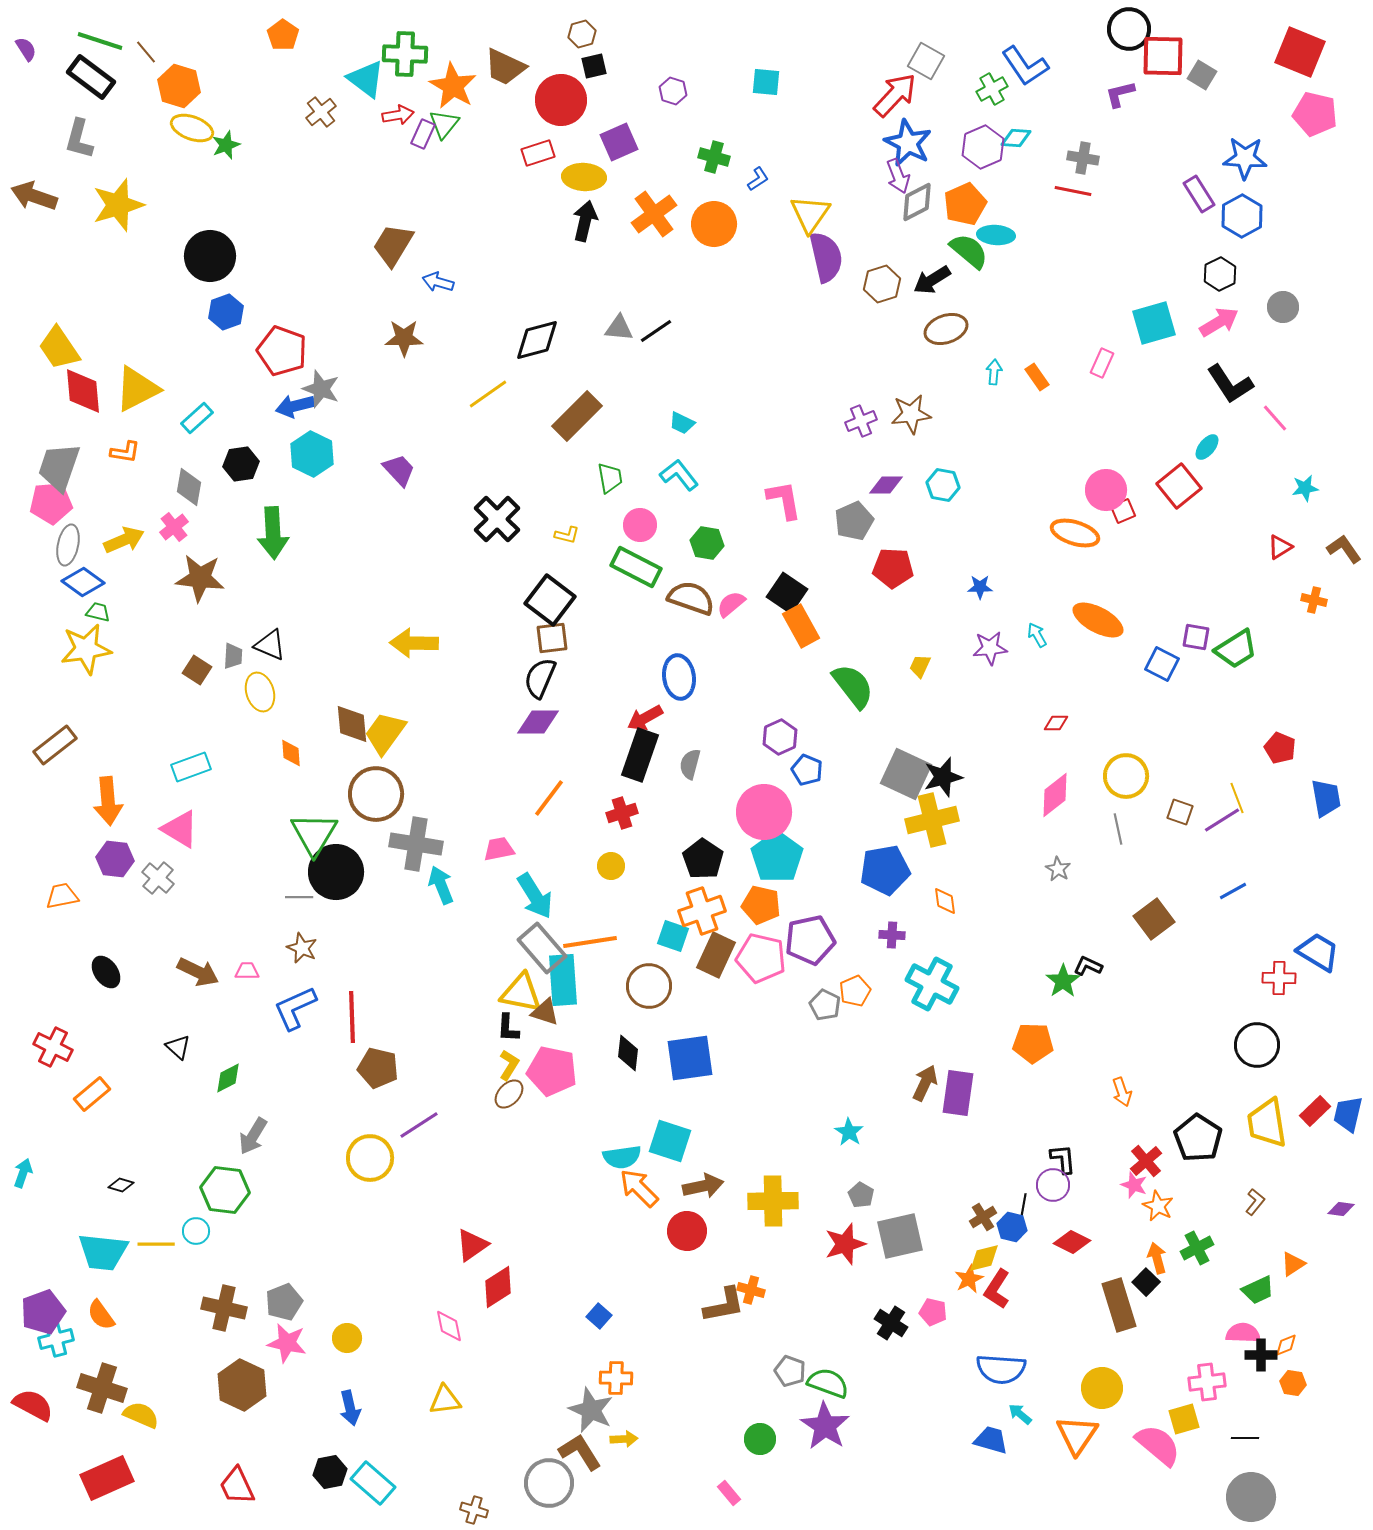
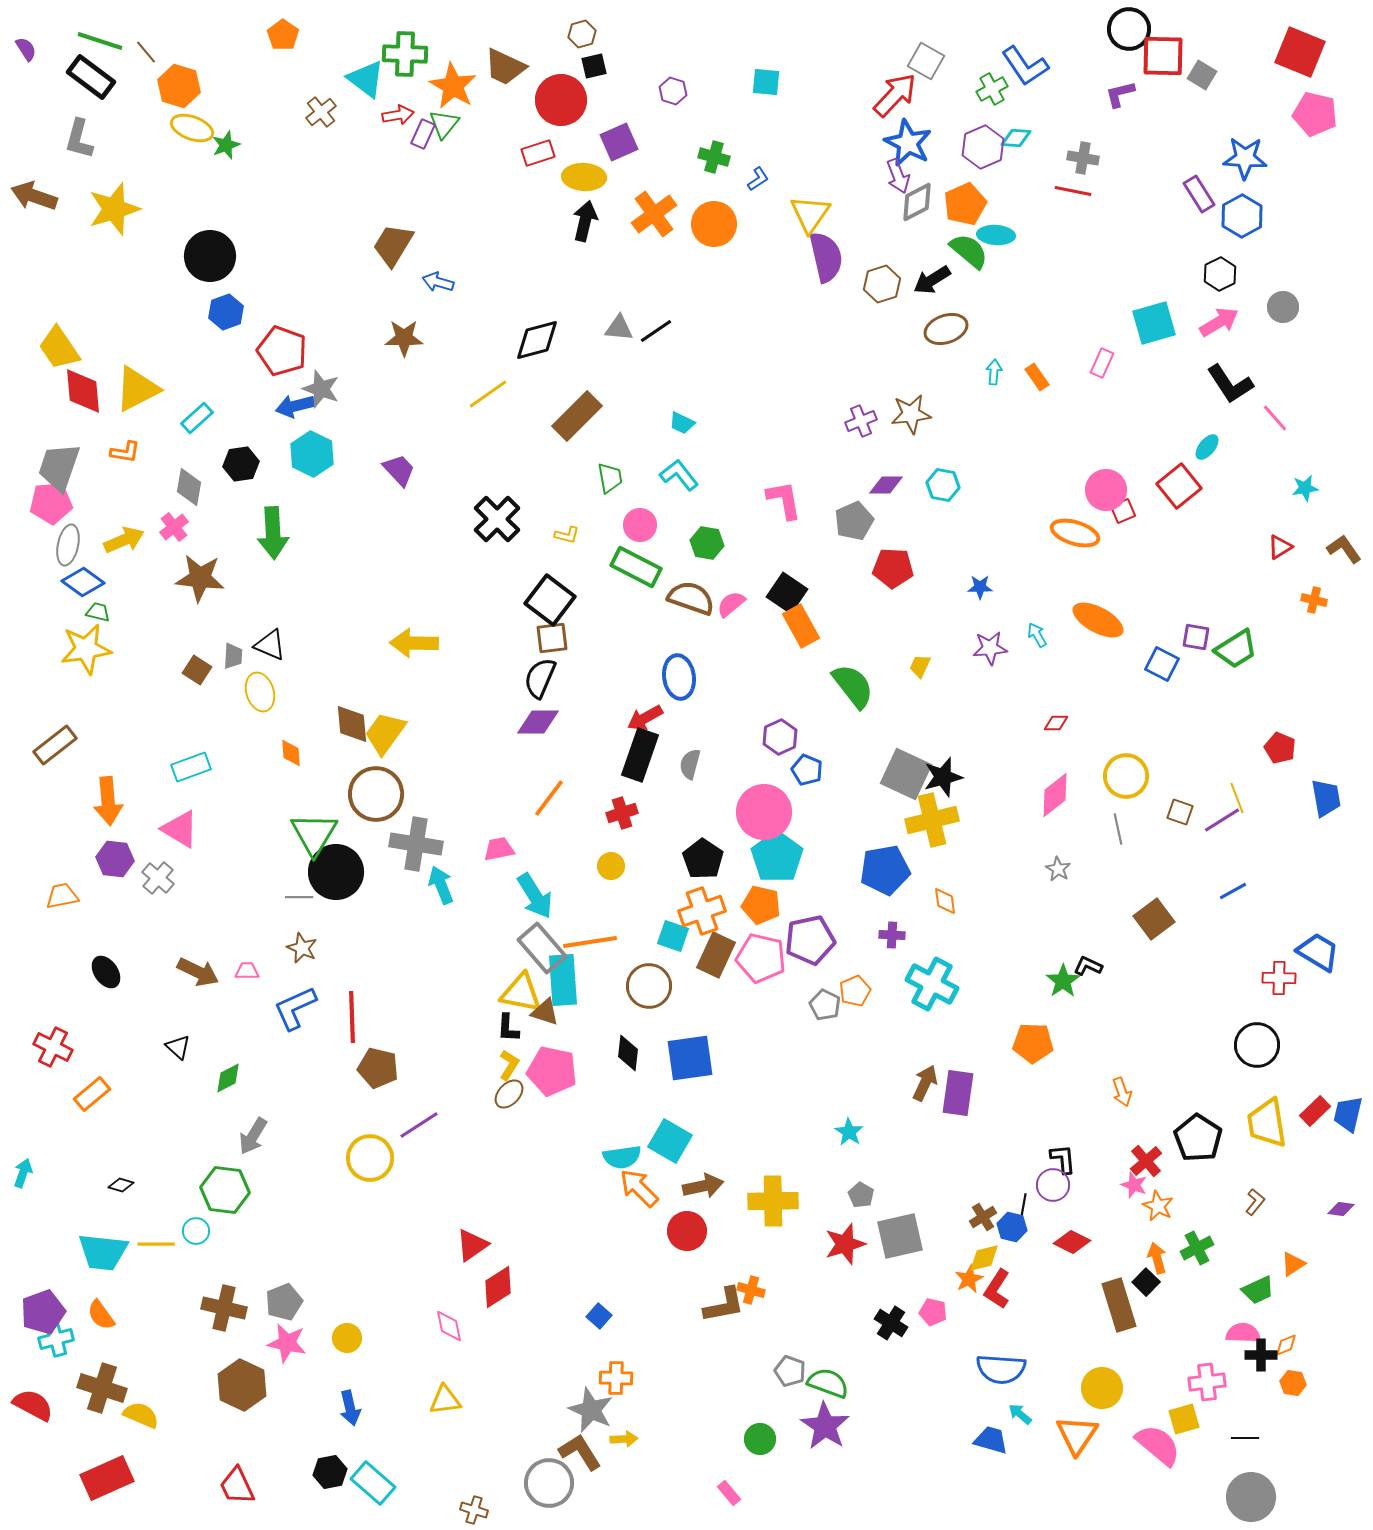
yellow star at (118, 205): moved 4 px left, 4 px down
cyan square at (670, 1141): rotated 12 degrees clockwise
